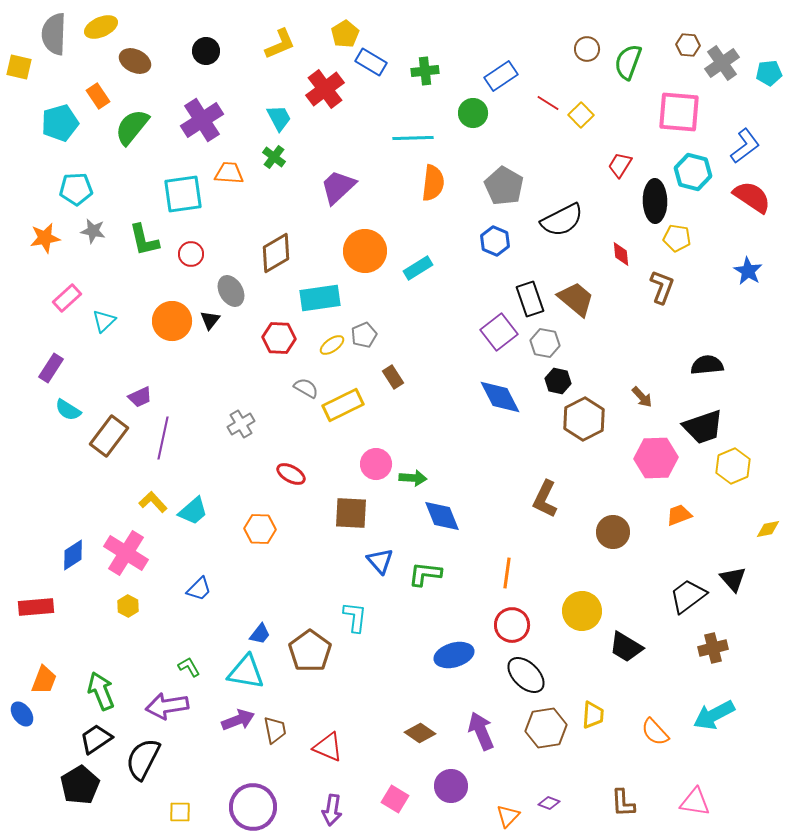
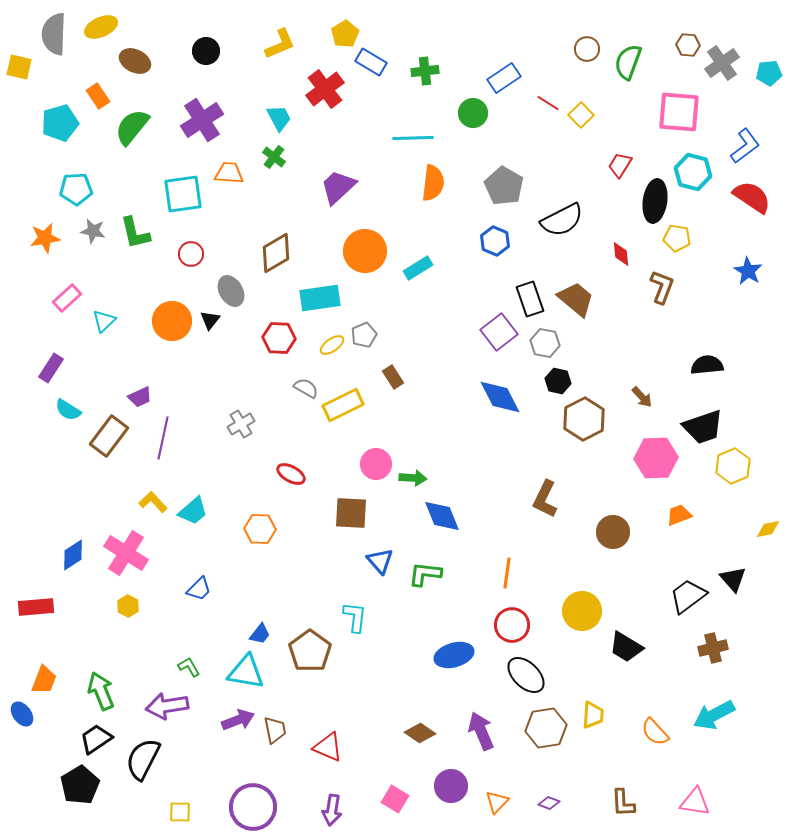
blue rectangle at (501, 76): moved 3 px right, 2 px down
black ellipse at (655, 201): rotated 9 degrees clockwise
green L-shape at (144, 240): moved 9 px left, 7 px up
orange triangle at (508, 816): moved 11 px left, 14 px up
